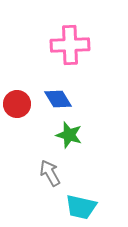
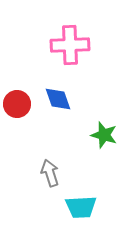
blue diamond: rotated 12 degrees clockwise
green star: moved 35 px right
gray arrow: rotated 12 degrees clockwise
cyan trapezoid: rotated 16 degrees counterclockwise
